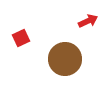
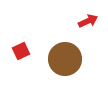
red square: moved 13 px down
